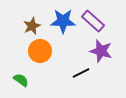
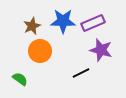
purple rectangle: moved 2 px down; rotated 65 degrees counterclockwise
purple star: moved 1 px up
green semicircle: moved 1 px left, 1 px up
